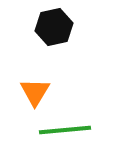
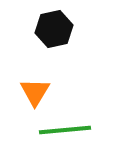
black hexagon: moved 2 px down
